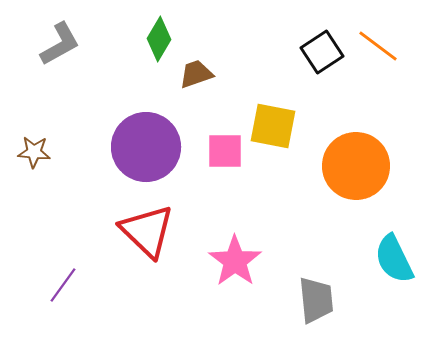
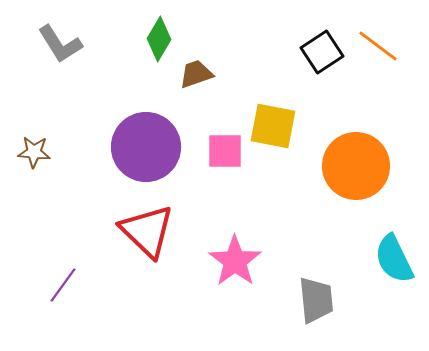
gray L-shape: rotated 87 degrees clockwise
